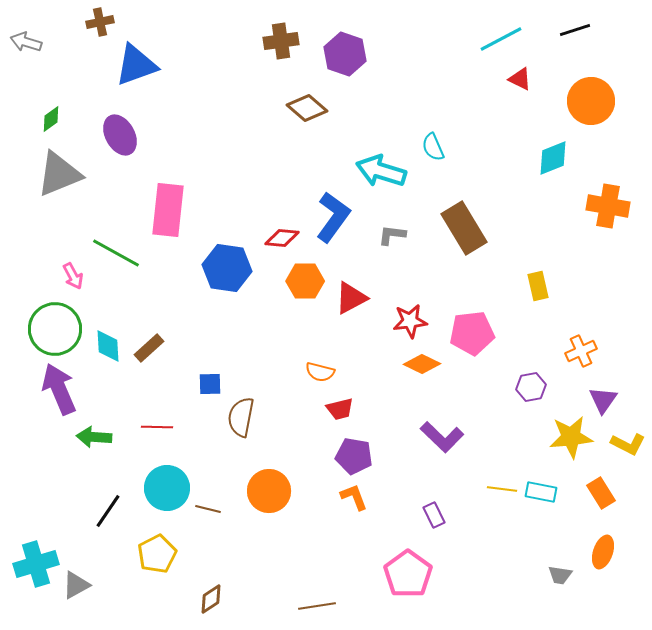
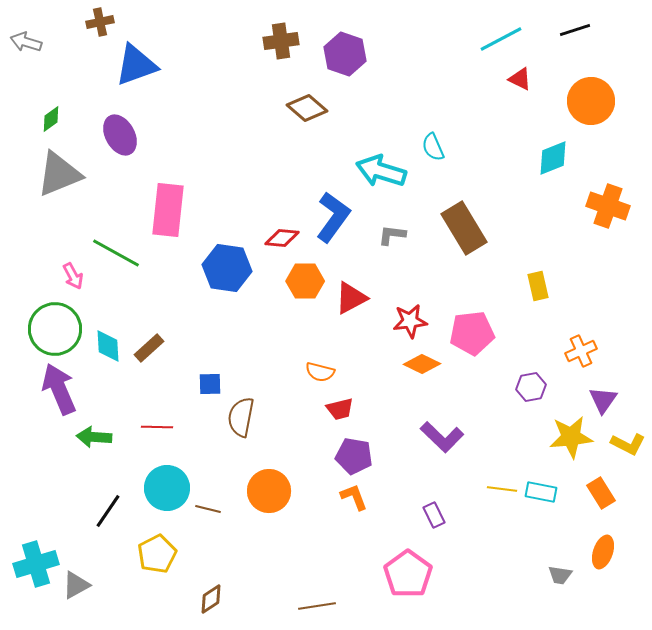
orange cross at (608, 206): rotated 9 degrees clockwise
